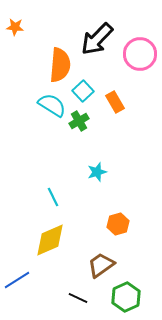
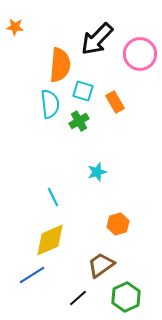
cyan square: rotated 30 degrees counterclockwise
cyan semicircle: moved 2 px left, 1 px up; rotated 52 degrees clockwise
blue line: moved 15 px right, 5 px up
black line: rotated 66 degrees counterclockwise
